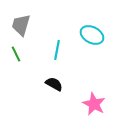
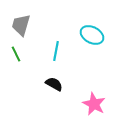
cyan line: moved 1 px left, 1 px down
